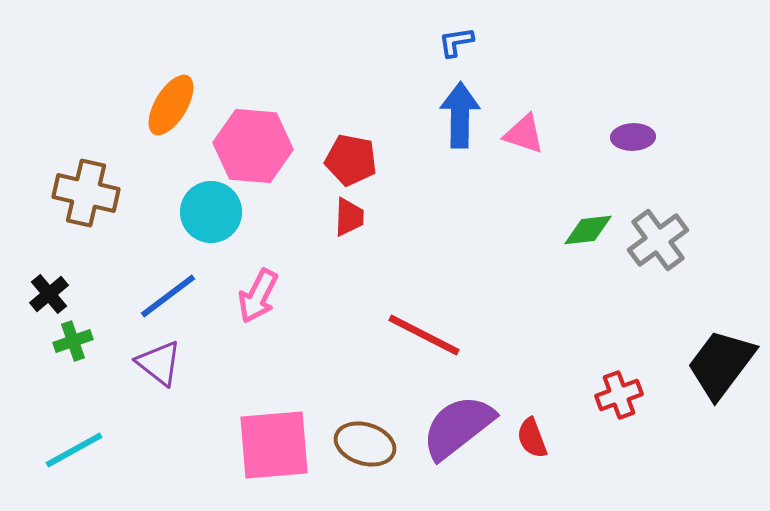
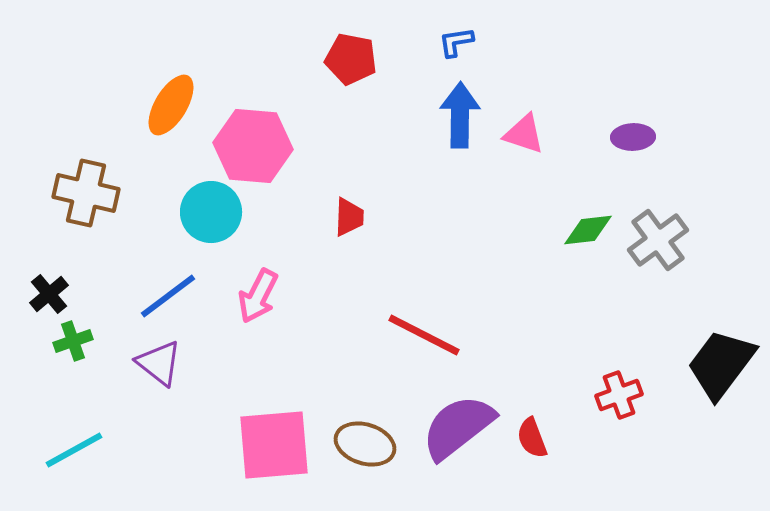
red pentagon: moved 101 px up
